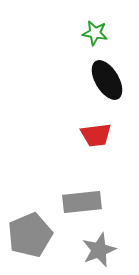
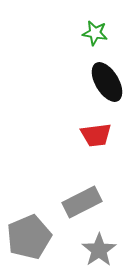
black ellipse: moved 2 px down
gray rectangle: rotated 21 degrees counterclockwise
gray pentagon: moved 1 px left, 2 px down
gray star: rotated 12 degrees counterclockwise
